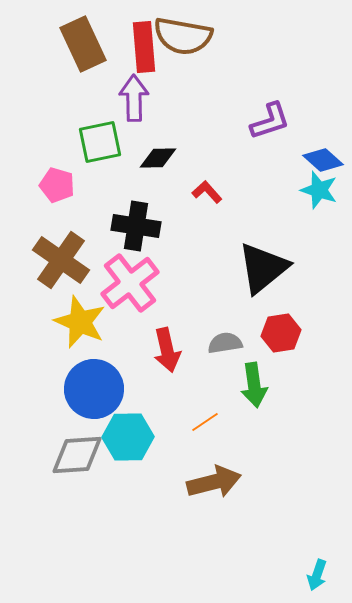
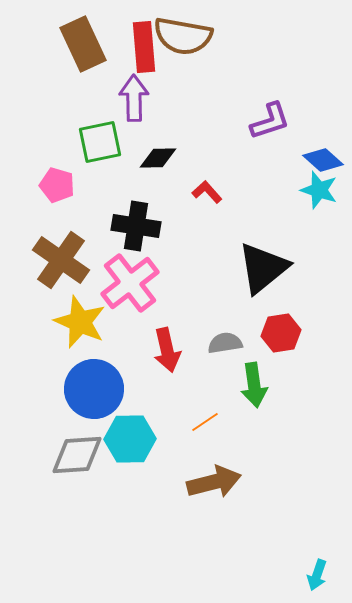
cyan hexagon: moved 2 px right, 2 px down
